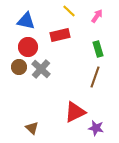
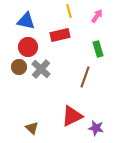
yellow line: rotated 32 degrees clockwise
brown line: moved 10 px left
red triangle: moved 3 px left, 4 px down
